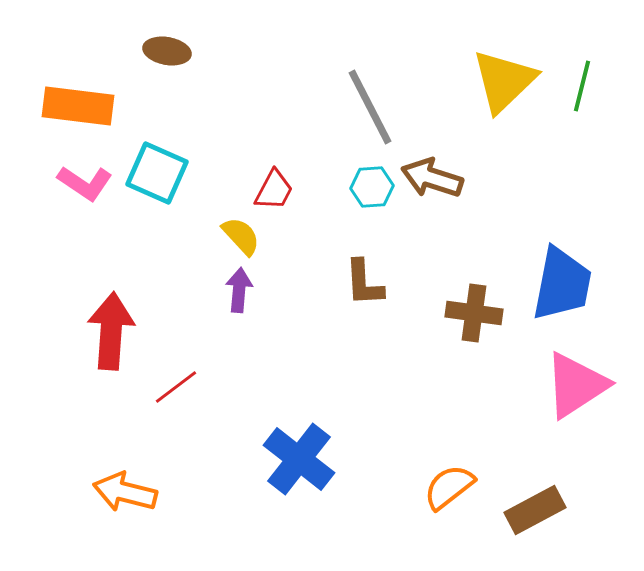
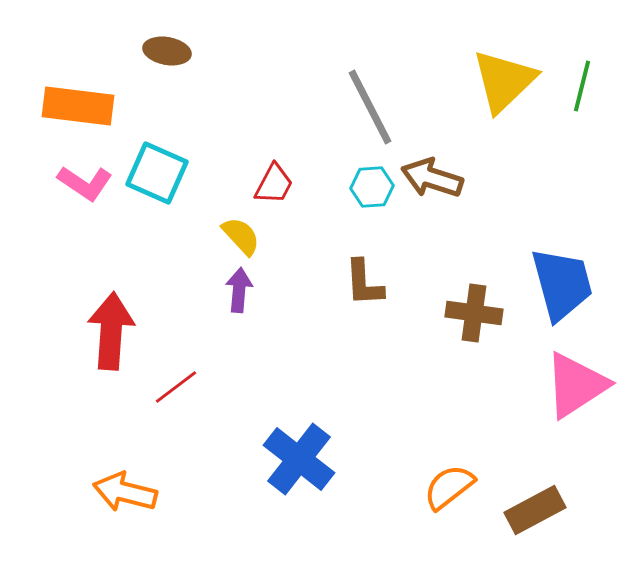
red trapezoid: moved 6 px up
blue trapezoid: rotated 26 degrees counterclockwise
